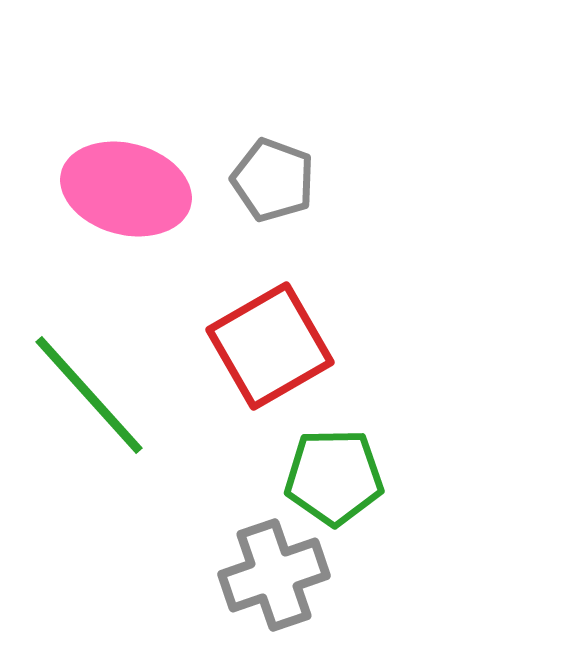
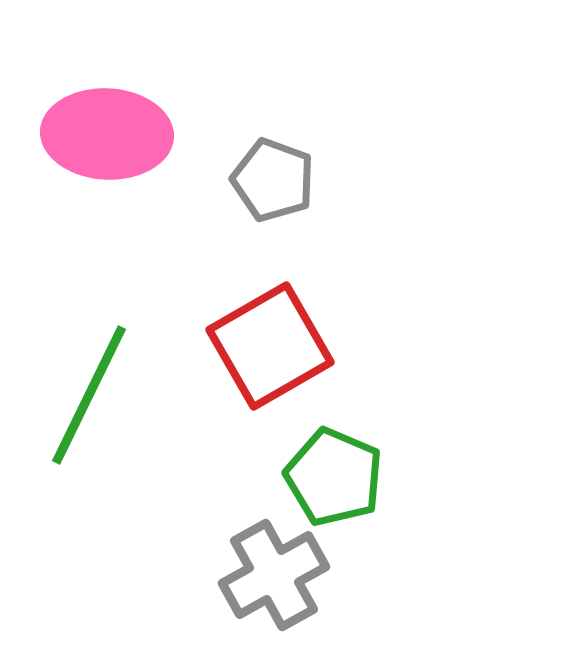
pink ellipse: moved 19 px left, 55 px up; rotated 12 degrees counterclockwise
green line: rotated 68 degrees clockwise
green pentagon: rotated 24 degrees clockwise
gray cross: rotated 10 degrees counterclockwise
